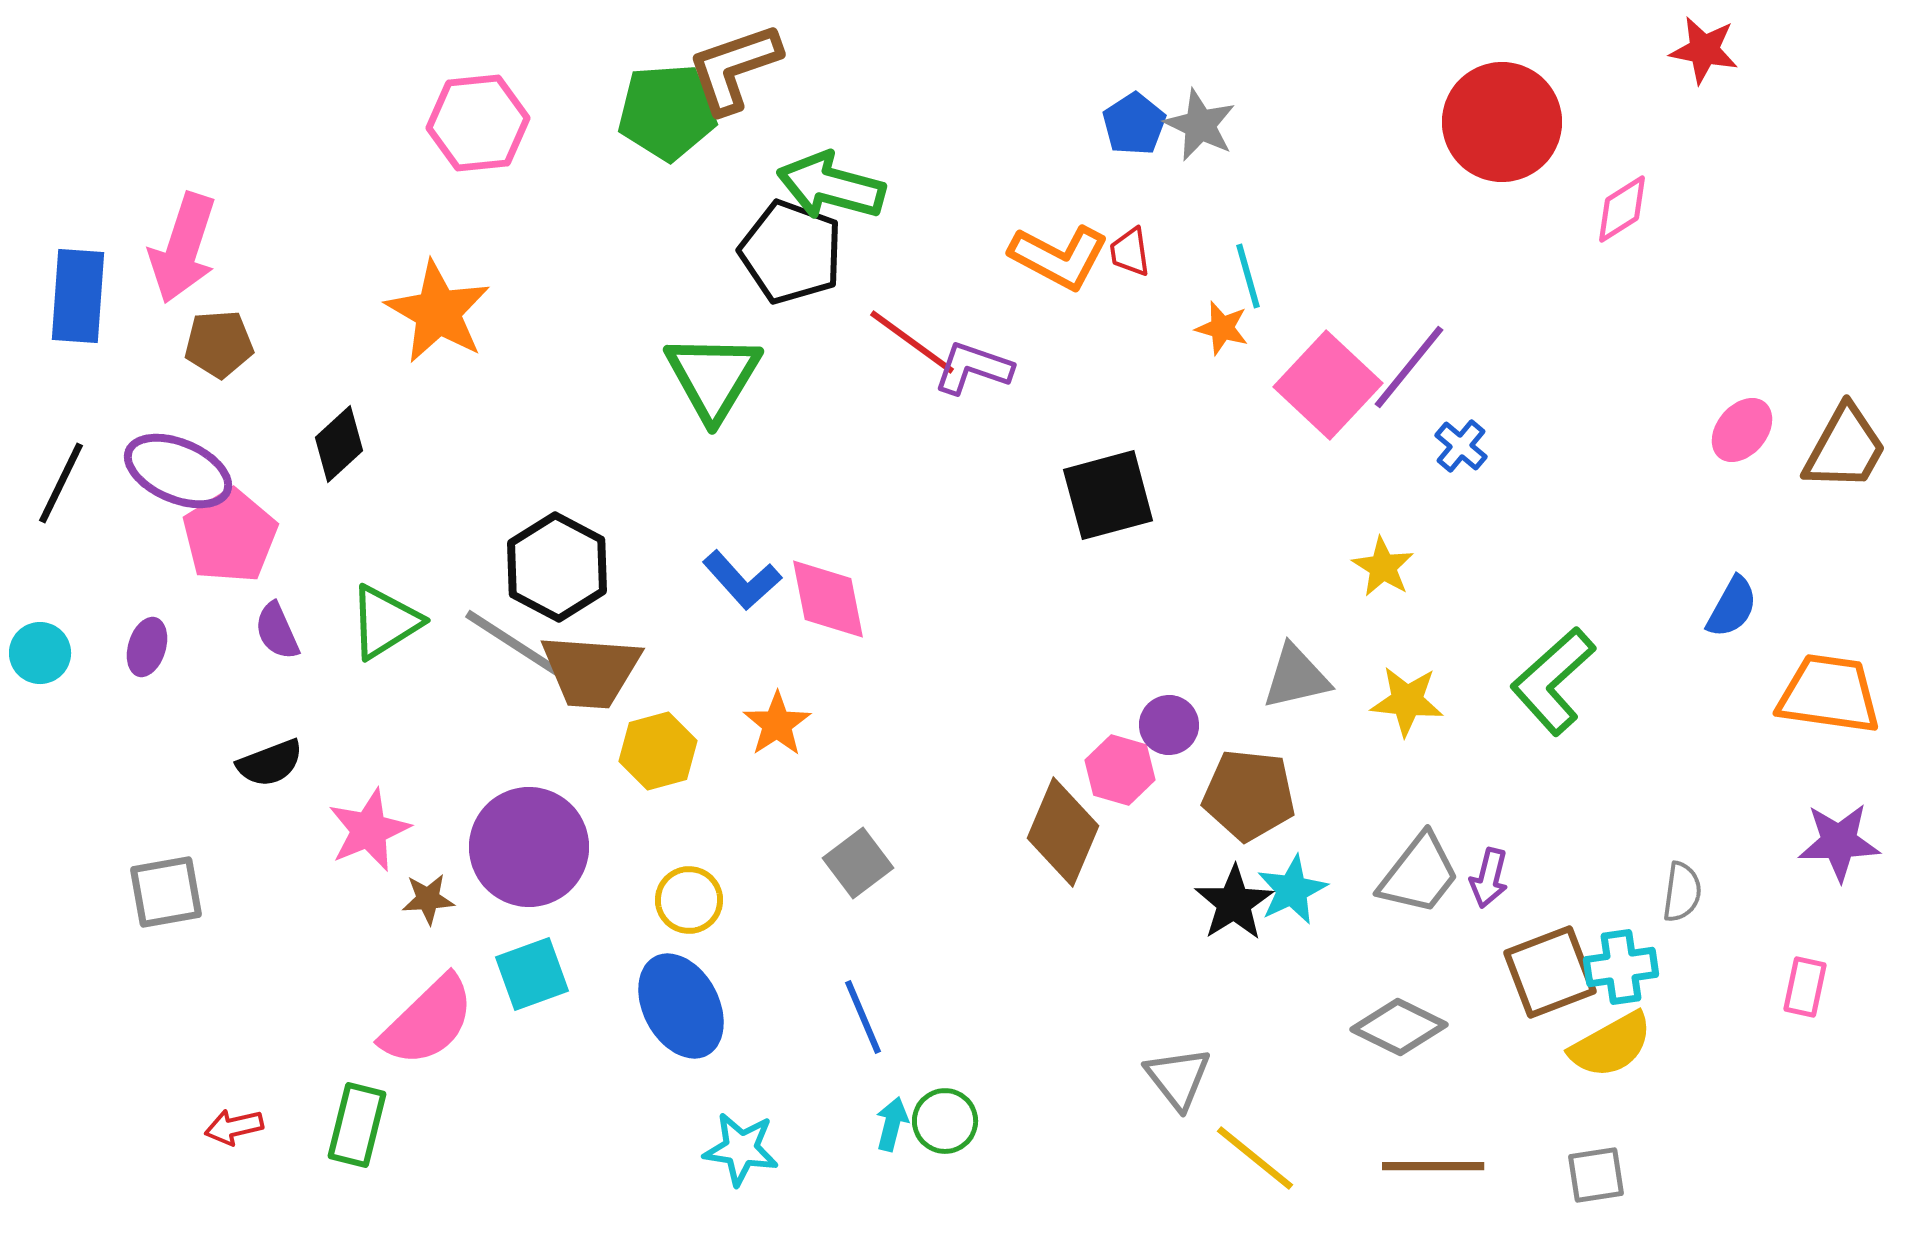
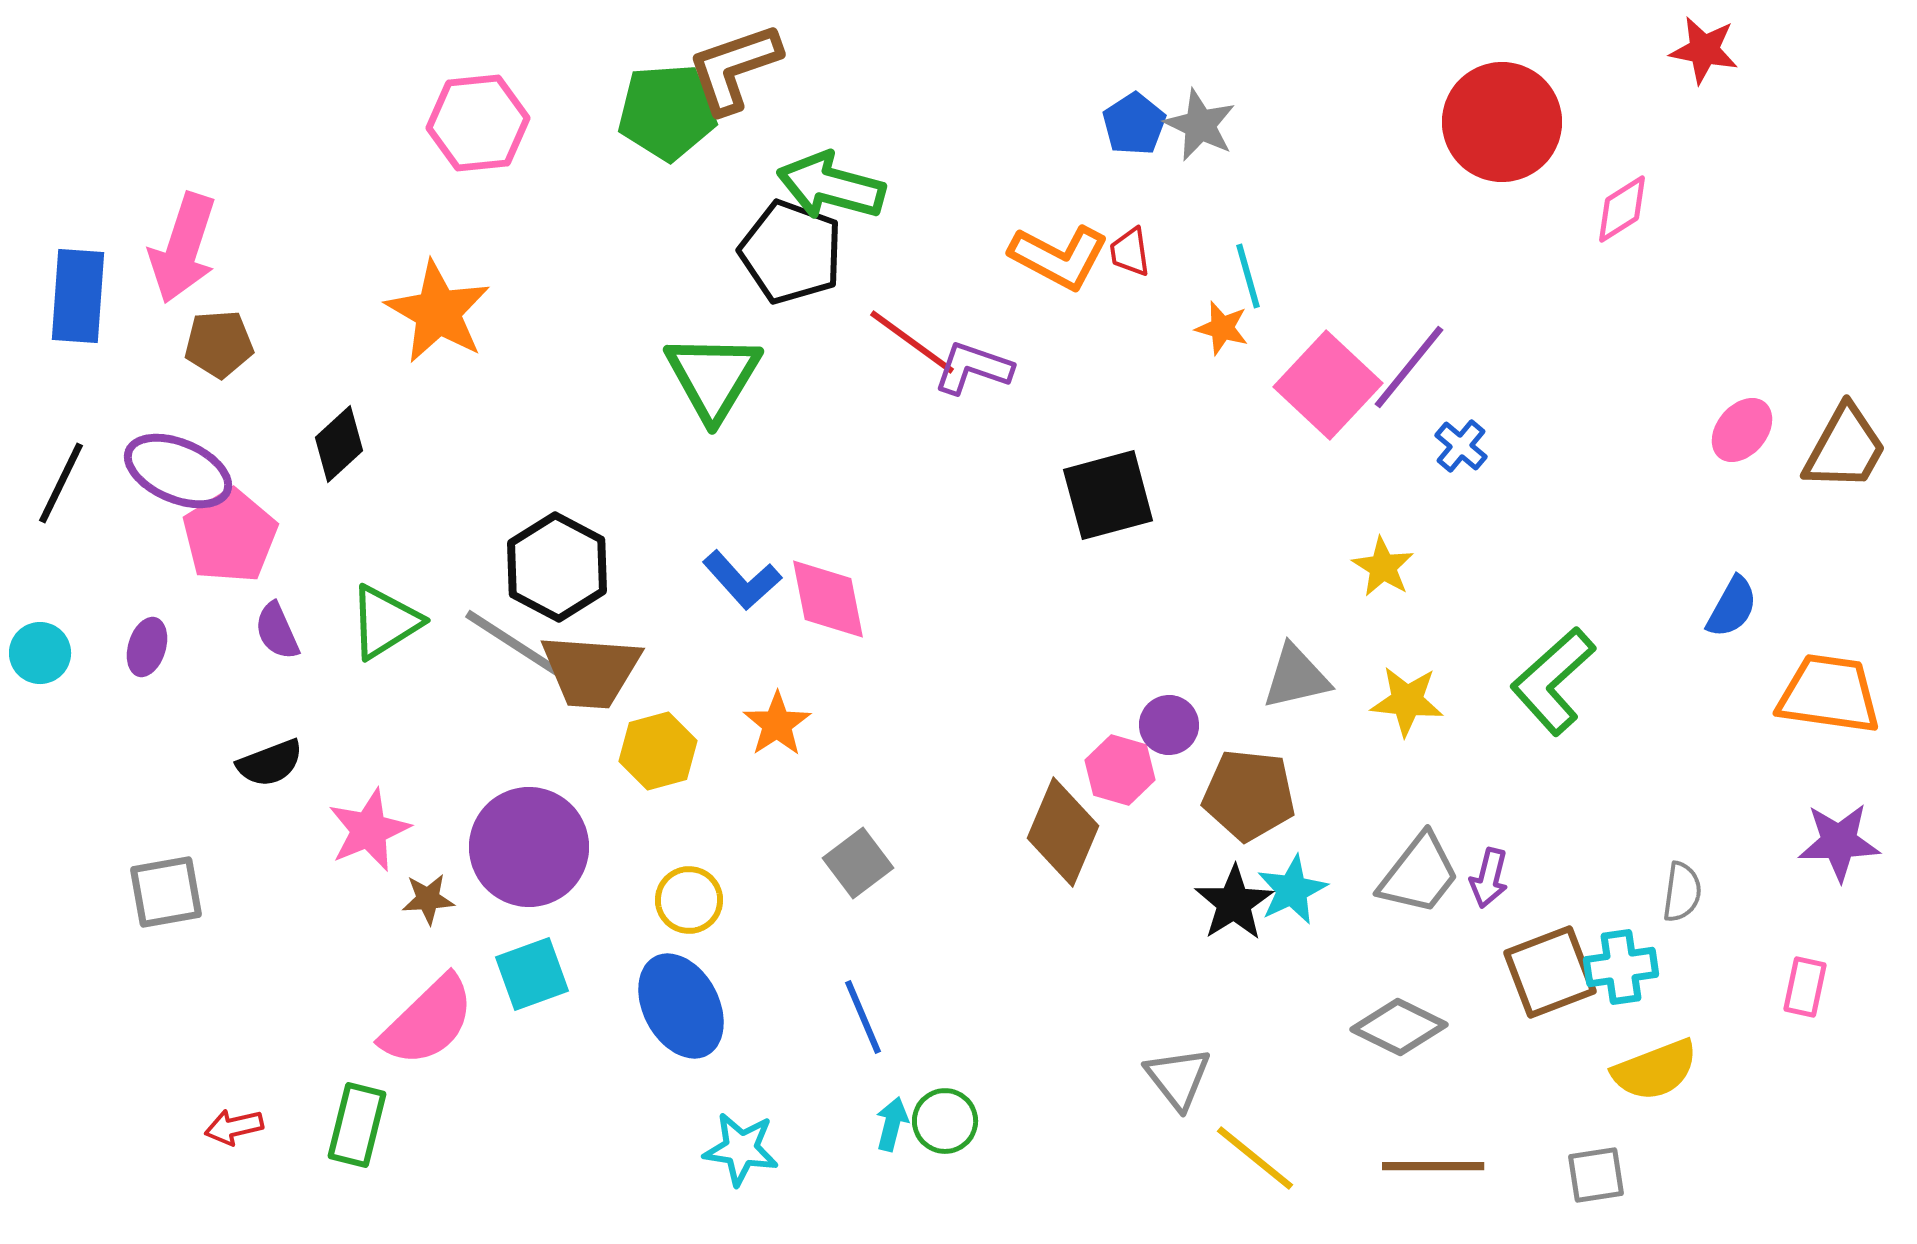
yellow semicircle at (1611, 1045): moved 44 px right, 25 px down; rotated 8 degrees clockwise
